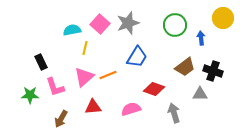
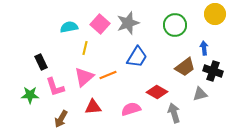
yellow circle: moved 8 px left, 4 px up
cyan semicircle: moved 3 px left, 3 px up
blue arrow: moved 3 px right, 10 px down
red diamond: moved 3 px right, 3 px down; rotated 10 degrees clockwise
gray triangle: rotated 14 degrees counterclockwise
